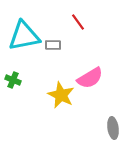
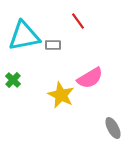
red line: moved 1 px up
green cross: rotated 21 degrees clockwise
gray ellipse: rotated 20 degrees counterclockwise
